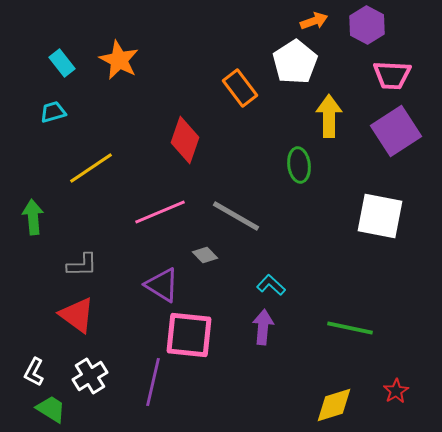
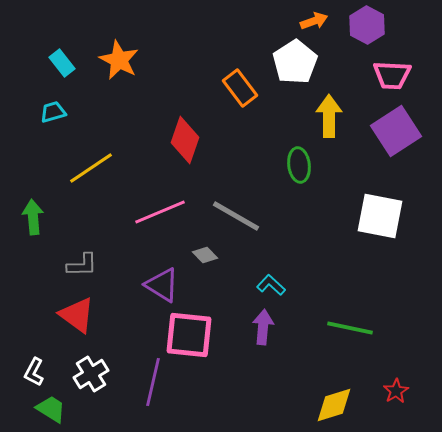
white cross: moved 1 px right, 2 px up
